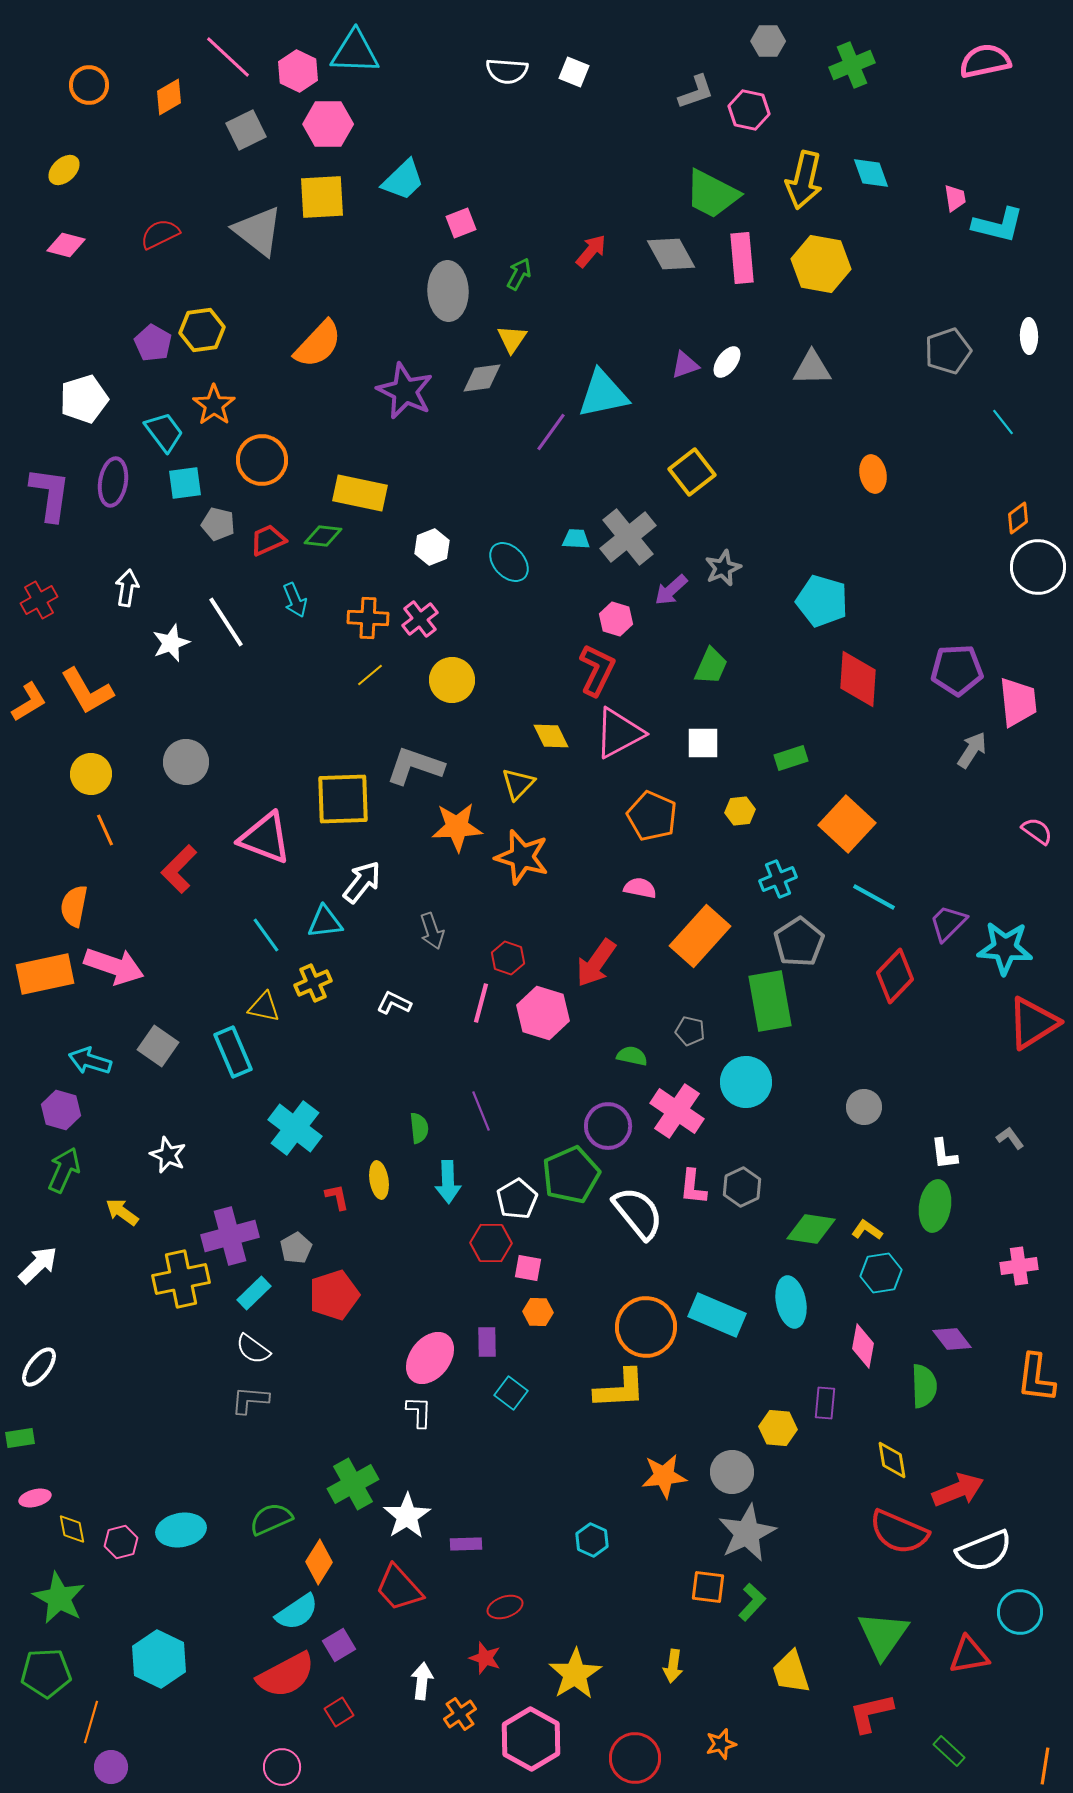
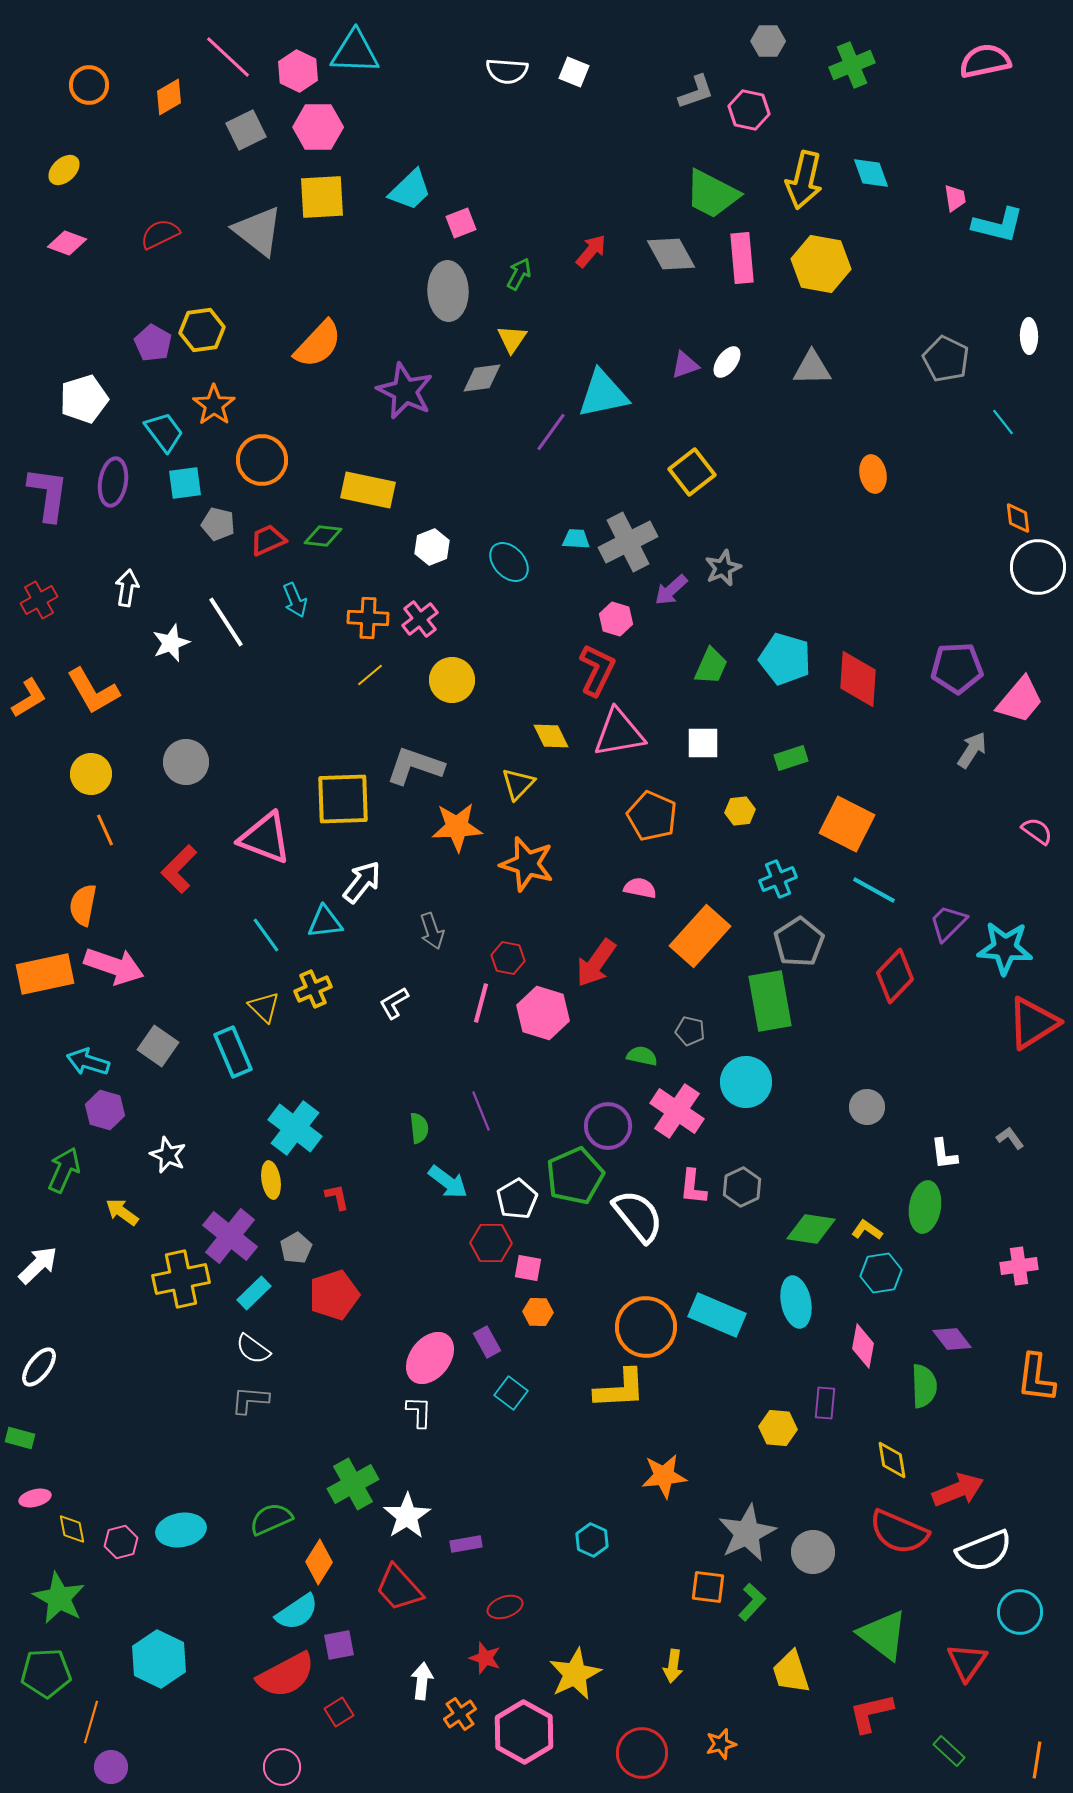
pink hexagon at (328, 124): moved 10 px left, 3 px down
cyan trapezoid at (403, 180): moved 7 px right, 10 px down
pink diamond at (66, 245): moved 1 px right, 2 px up; rotated 6 degrees clockwise
gray pentagon at (948, 351): moved 2 px left, 8 px down; rotated 27 degrees counterclockwise
yellow rectangle at (360, 493): moved 8 px right, 3 px up
purple L-shape at (50, 494): moved 2 px left
orange diamond at (1018, 518): rotated 60 degrees counterclockwise
gray cross at (628, 537): moved 5 px down; rotated 12 degrees clockwise
cyan pentagon at (822, 601): moved 37 px left, 58 px down
purple pentagon at (957, 670): moved 2 px up
orange L-shape at (87, 691): moved 6 px right
orange L-shape at (29, 702): moved 4 px up
pink trapezoid at (1018, 702): moved 2 px right, 2 px up; rotated 46 degrees clockwise
pink triangle at (619, 733): rotated 18 degrees clockwise
orange square at (847, 824): rotated 16 degrees counterclockwise
orange star at (522, 857): moved 5 px right, 7 px down
cyan line at (874, 897): moved 7 px up
orange semicircle at (74, 906): moved 9 px right, 1 px up
red hexagon at (508, 958): rotated 8 degrees counterclockwise
yellow cross at (313, 983): moved 6 px down
white L-shape at (394, 1003): rotated 56 degrees counterclockwise
yellow triangle at (264, 1007): rotated 32 degrees clockwise
green semicircle at (632, 1056): moved 10 px right
cyan arrow at (90, 1061): moved 2 px left, 1 px down
gray circle at (864, 1107): moved 3 px right
purple hexagon at (61, 1110): moved 44 px right
green pentagon at (571, 1175): moved 4 px right, 1 px down
yellow ellipse at (379, 1180): moved 108 px left
cyan arrow at (448, 1182): rotated 51 degrees counterclockwise
green ellipse at (935, 1206): moved 10 px left, 1 px down
white semicircle at (638, 1213): moved 3 px down
purple cross at (230, 1236): rotated 36 degrees counterclockwise
cyan ellipse at (791, 1302): moved 5 px right
purple rectangle at (487, 1342): rotated 28 degrees counterclockwise
green rectangle at (20, 1438): rotated 24 degrees clockwise
gray circle at (732, 1472): moved 81 px right, 80 px down
purple rectangle at (466, 1544): rotated 8 degrees counterclockwise
green triangle at (883, 1635): rotated 28 degrees counterclockwise
purple square at (339, 1645): rotated 20 degrees clockwise
red triangle at (969, 1655): moved 2 px left, 7 px down; rotated 45 degrees counterclockwise
yellow star at (575, 1674): rotated 6 degrees clockwise
pink hexagon at (531, 1739): moved 7 px left, 7 px up
red circle at (635, 1758): moved 7 px right, 5 px up
orange line at (1045, 1766): moved 8 px left, 6 px up
